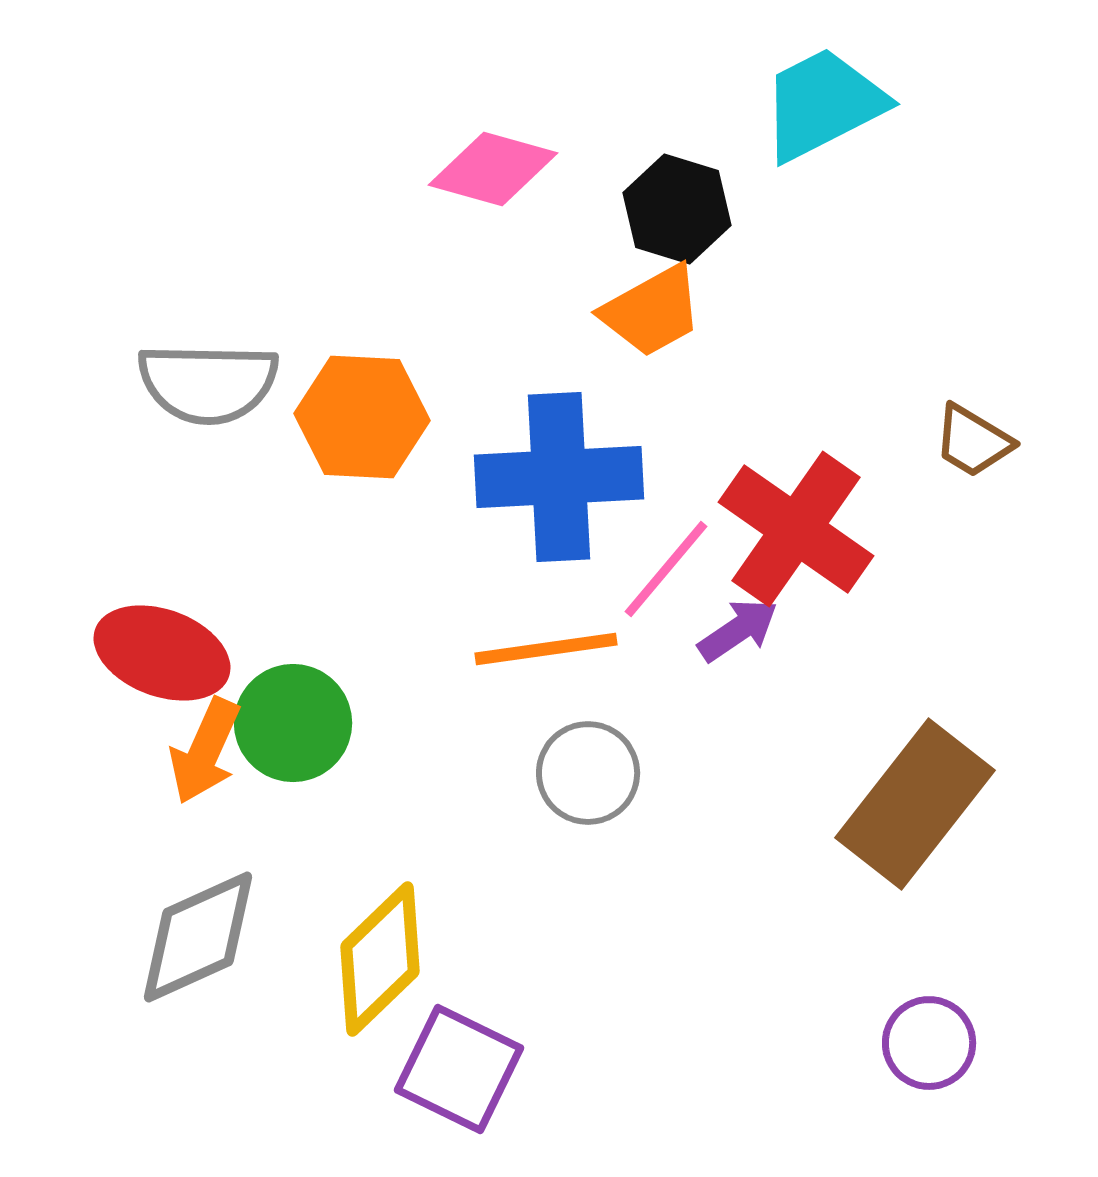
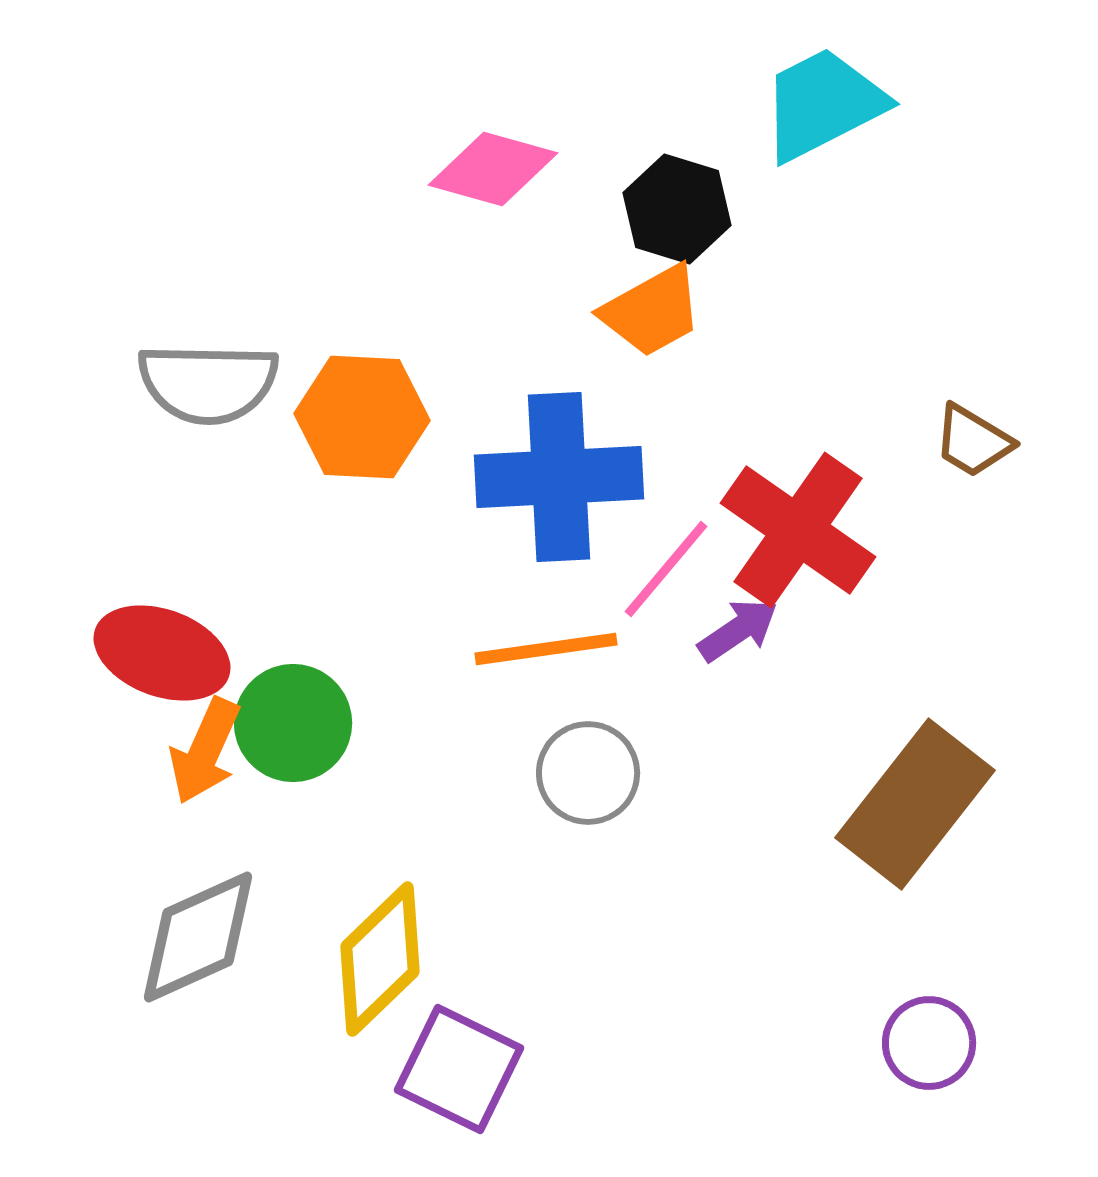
red cross: moved 2 px right, 1 px down
